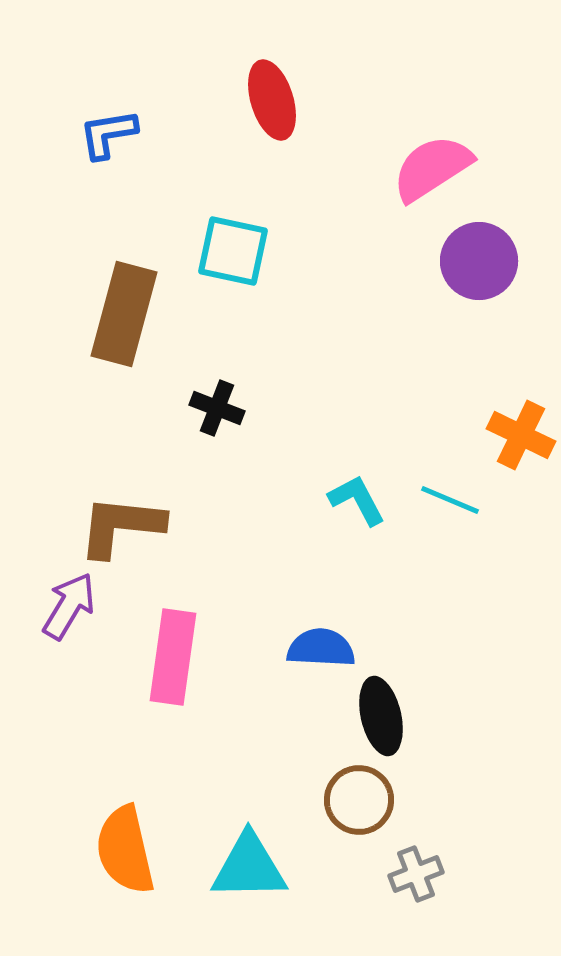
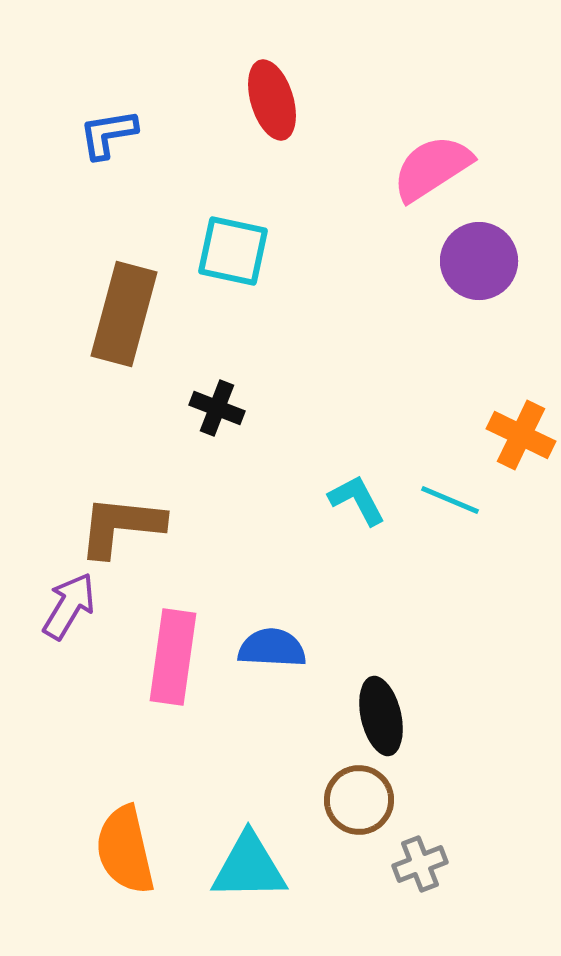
blue semicircle: moved 49 px left
gray cross: moved 4 px right, 10 px up
